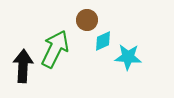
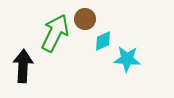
brown circle: moved 2 px left, 1 px up
green arrow: moved 16 px up
cyan star: moved 1 px left, 2 px down
